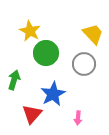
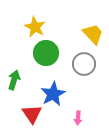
yellow star: moved 5 px right, 4 px up
red triangle: rotated 15 degrees counterclockwise
